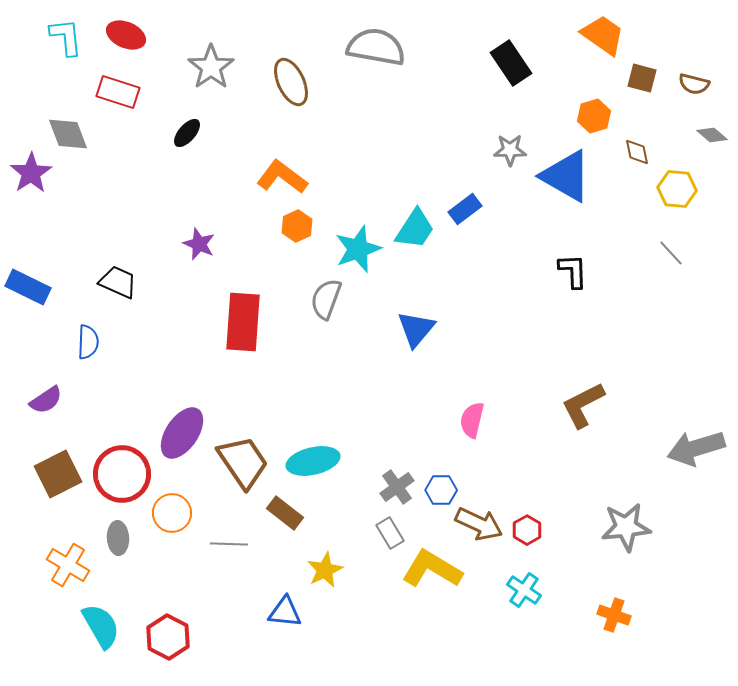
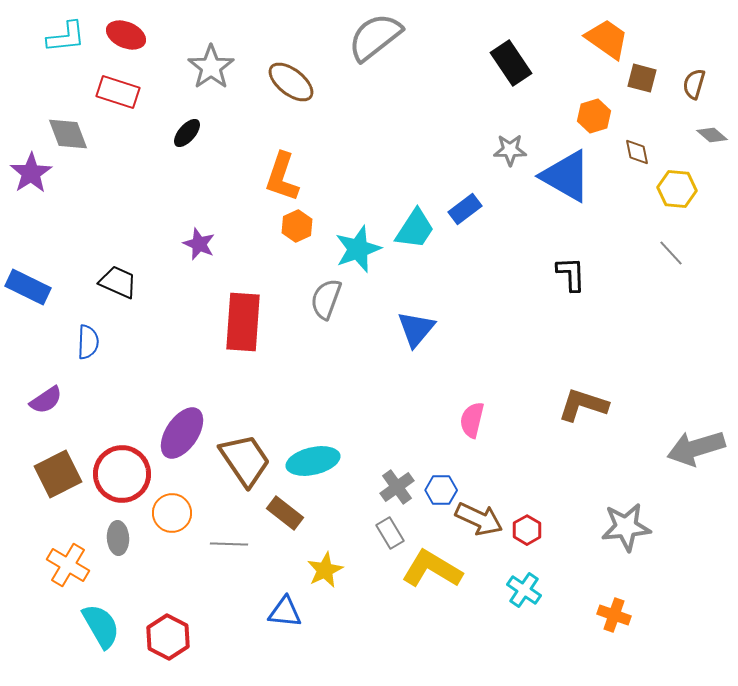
orange trapezoid at (603, 35): moved 4 px right, 4 px down
cyan L-shape at (66, 37): rotated 90 degrees clockwise
gray semicircle at (376, 47): moved 1 px left, 10 px up; rotated 48 degrees counterclockwise
brown ellipse at (291, 82): rotated 27 degrees counterclockwise
brown semicircle at (694, 84): rotated 92 degrees clockwise
orange L-shape at (282, 177): rotated 108 degrees counterclockwise
black L-shape at (573, 271): moved 2 px left, 3 px down
brown L-shape at (583, 405): rotated 45 degrees clockwise
brown trapezoid at (243, 462): moved 2 px right, 2 px up
brown arrow at (479, 524): moved 5 px up
